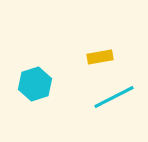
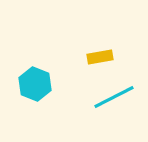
cyan hexagon: rotated 20 degrees counterclockwise
